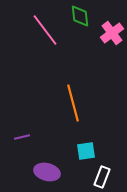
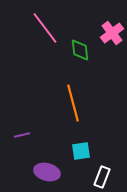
green diamond: moved 34 px down
pink line: moved 2 px up
purple line: moved 2 px up
cyan square: moved 5 px left
